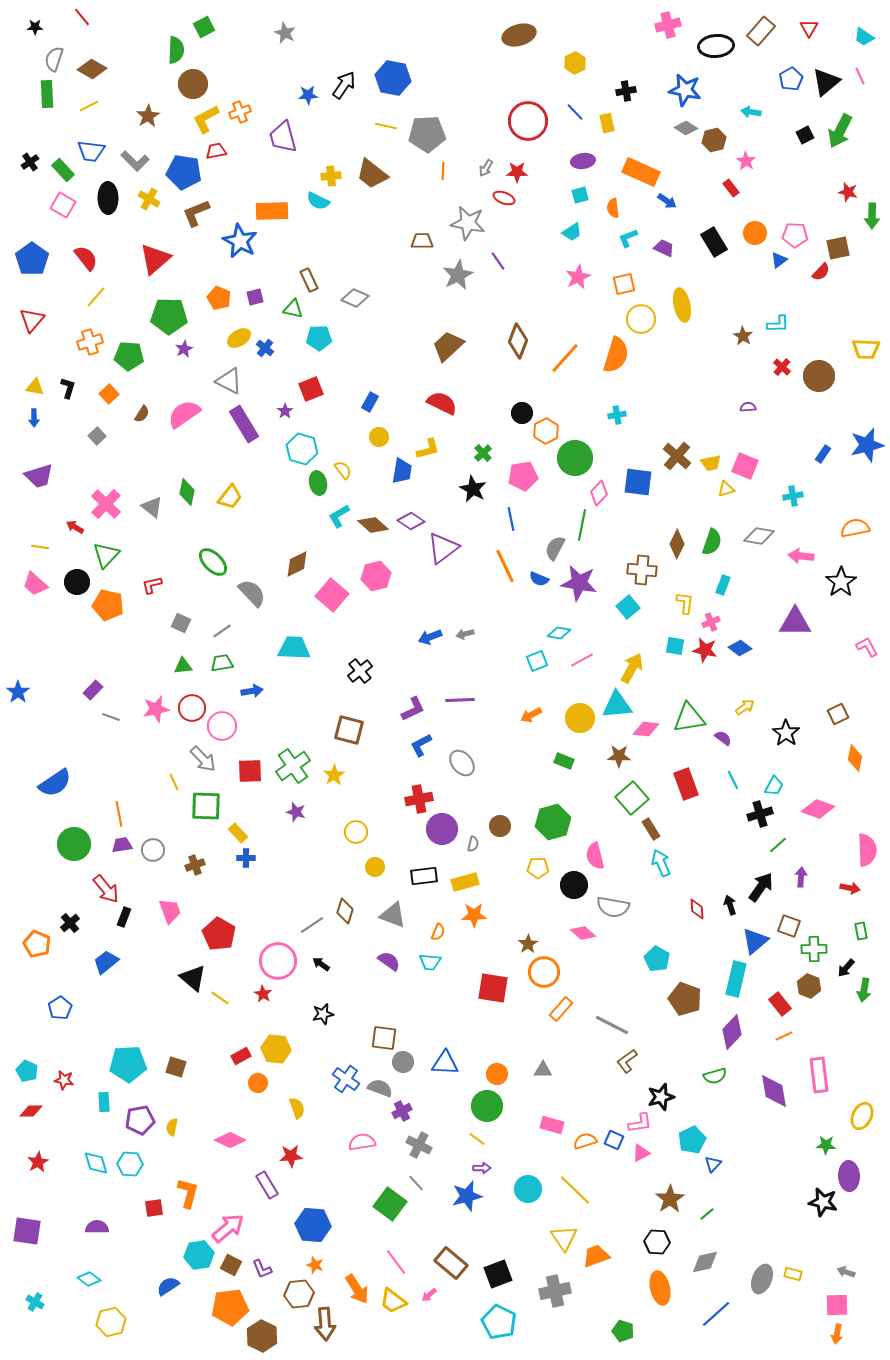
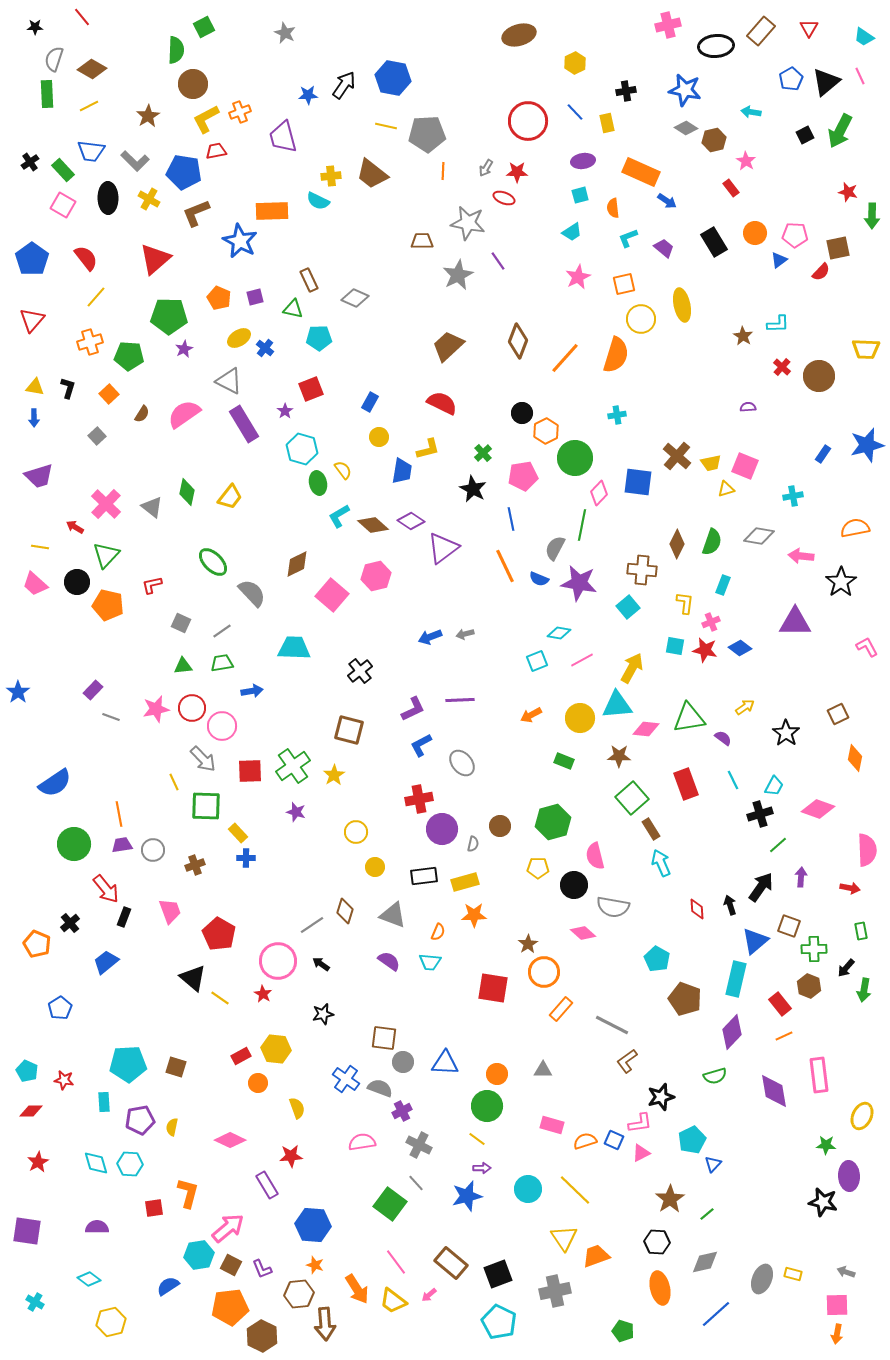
purple trapezoid at (664, 248): rotated 15 degrees clockwise
